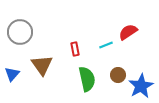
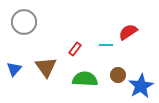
gray circle: moved 4 px right, 10 px up
cyan line: rotated 24 degrees clockwise
red rectangle: rotated 48 degrees clockwise
brown triangle: moved 4 px right, 2 px down
blue triangle: moved 2 px right, 5 px up
green semicircle: moved 2 px left; rotated 75 degrees counterclockwise
